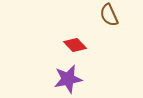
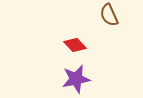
purple star: moved 8 px right
